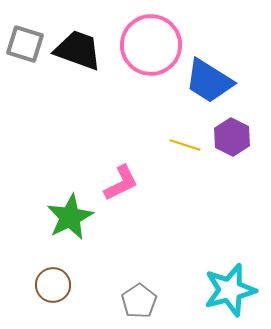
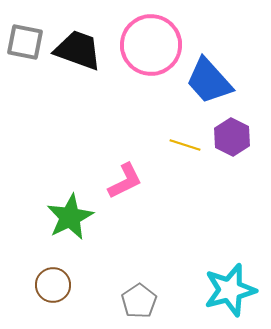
gray square: moved 2 px up; rotated 6 degrees counterclockwise
blue trapezoid: rotated 16 degrees clockwise
pink L-shape: moved 4 px right, 2 px up
